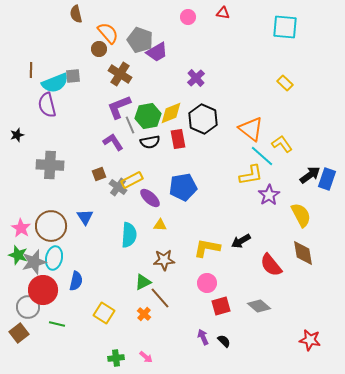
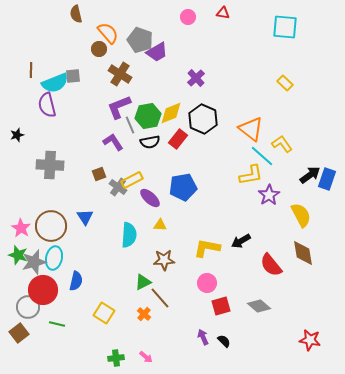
red rectangle at (178, 139): rotated 48 degrees clockwise
